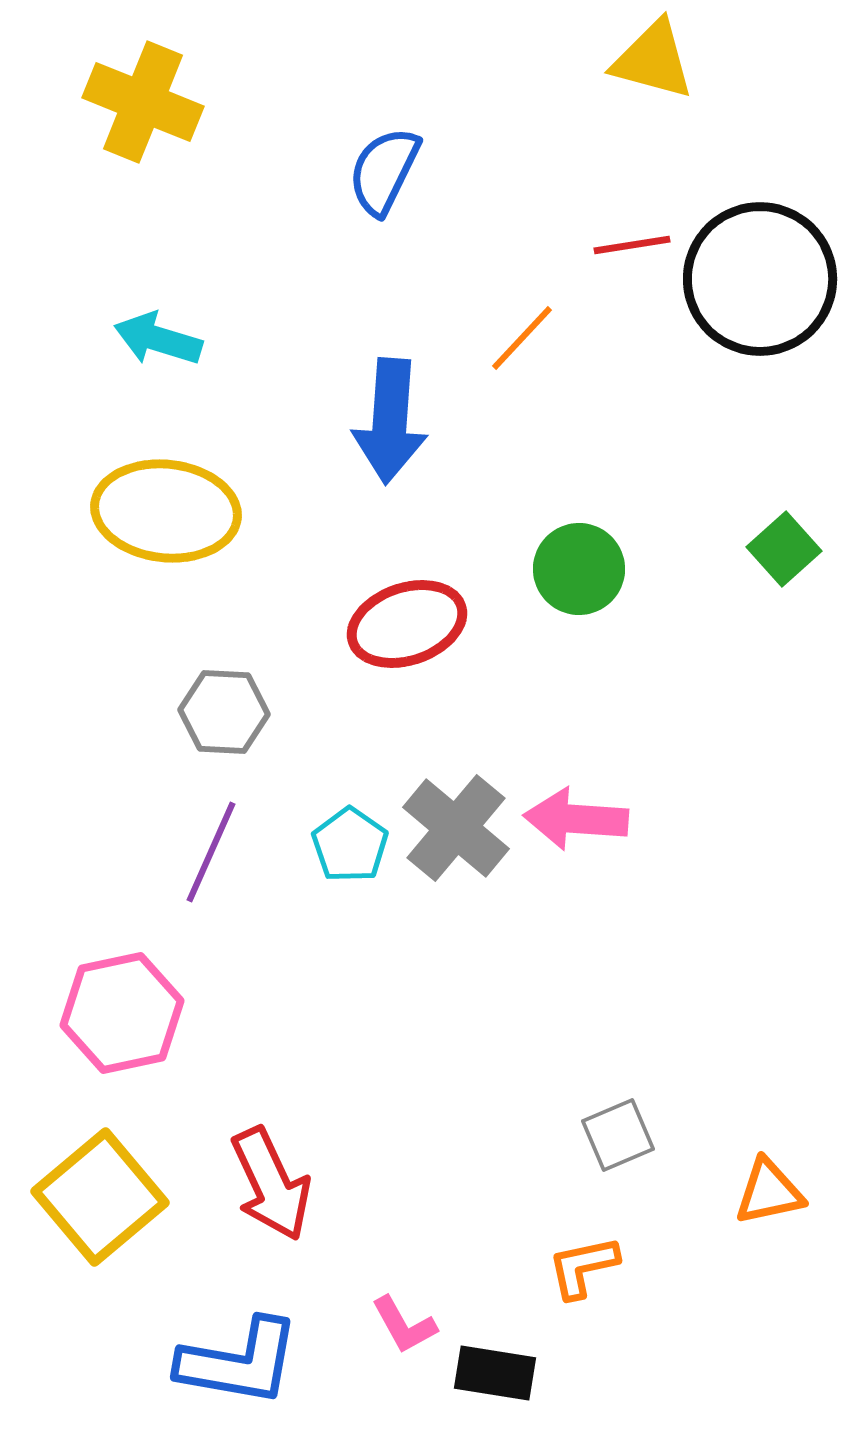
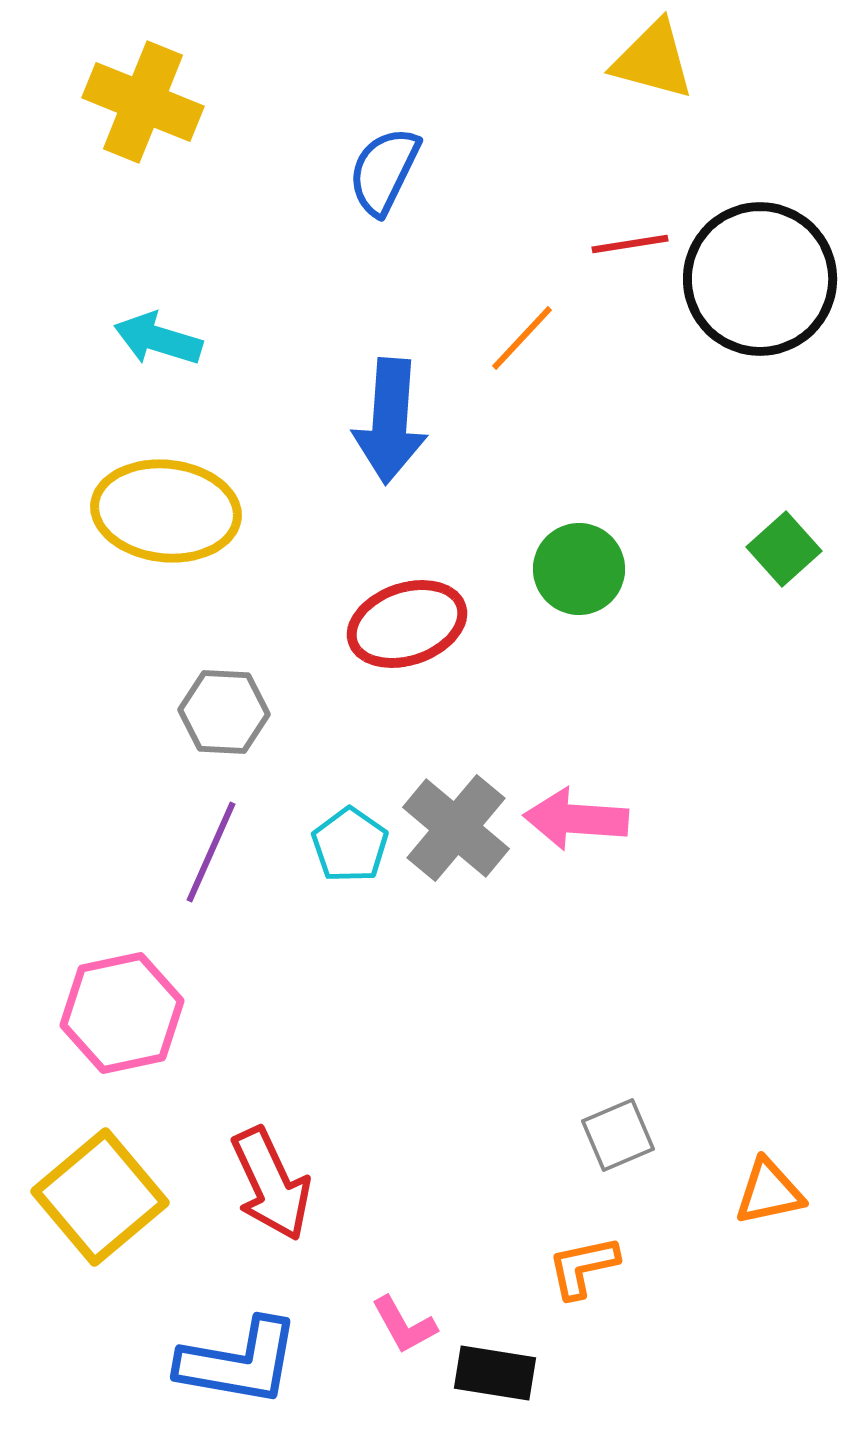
red line: moved 2 px left, 1 px up
